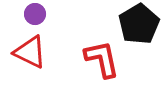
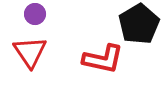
red triangle: rotated 30 degrees clockwise
red L-shape: moved 1 px right; rotated 114 degrees clockwise
